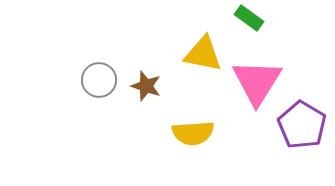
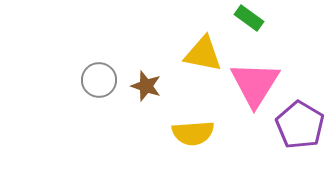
pink triangle: moved 2 px left, 2 px down
purple pentagon: moved 2 px left
